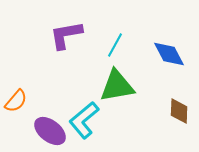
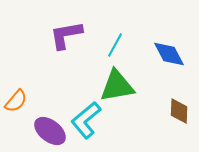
cyan L-shape: moved 2 px right
